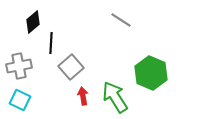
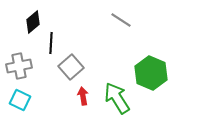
green arrow: moved 2 px right, 1 px down
